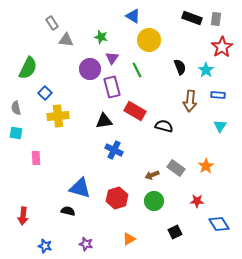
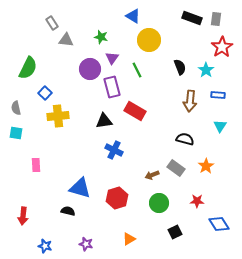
black semicircle at (164, 126): moved 21 px right, 13 px down
pink rectangle at (36, 158): moved 7 px down
green circle at (154, 201): moved 5 px right, 2 px down
